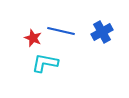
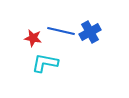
blue cross: moved 12 px left
red star: rotated 12 degrees counterclockwise
